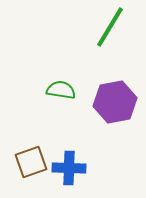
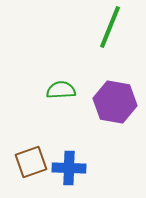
green line: rotated 9 degrees counterclockwise
green semicircle: rotated 12 degrees counterclockwise
purple hexagon: rotated 21 degrees clockwise
